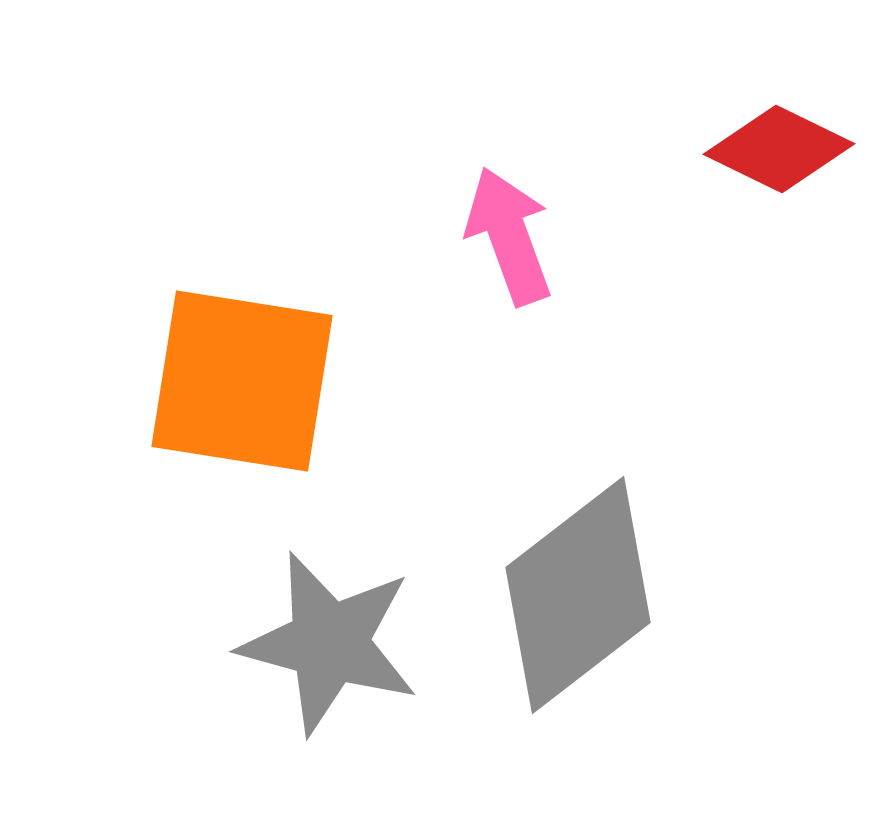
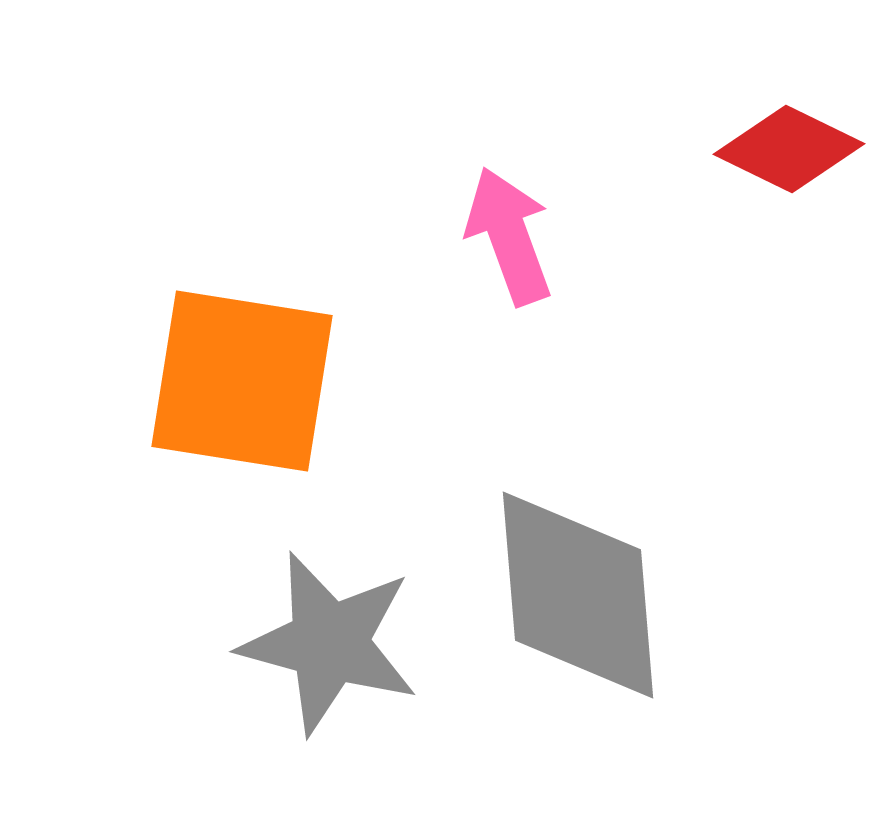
red diamond: moved 10 px right
gray diamond: rotated 57 degrees counterclockwise
